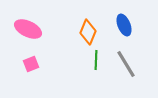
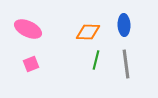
blue ellipse: rotated 20 degrees clockwise
orange diamond: rotated 70 degrees clockwise
green line: rotated 12 degrees clockwise
gray line: rotated 24 degrees clockwise
